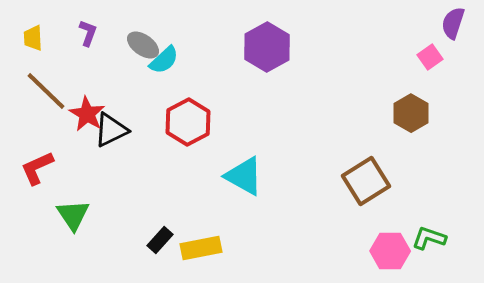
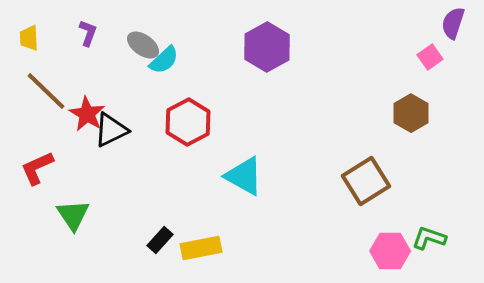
yellow trapezoid: moved 4 px left
